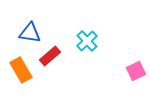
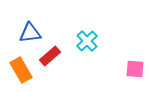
blue triangle: rotated 15 degrees counterclockwise
pink square: moved 1 px left, 2 px up; rotated 30 degrees clockwise
